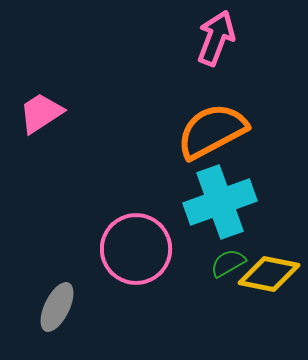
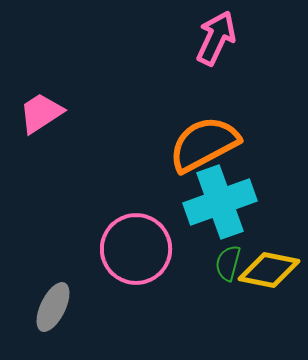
pink arrow: rotated 4 degrees clockwise
orange semicircle: moved 8 px left, 13 px down
green semicircle: rotated 45 degrees counterclockwise
yellow diamond: moved 4 px up
gray ellipse: moved 4 px left
